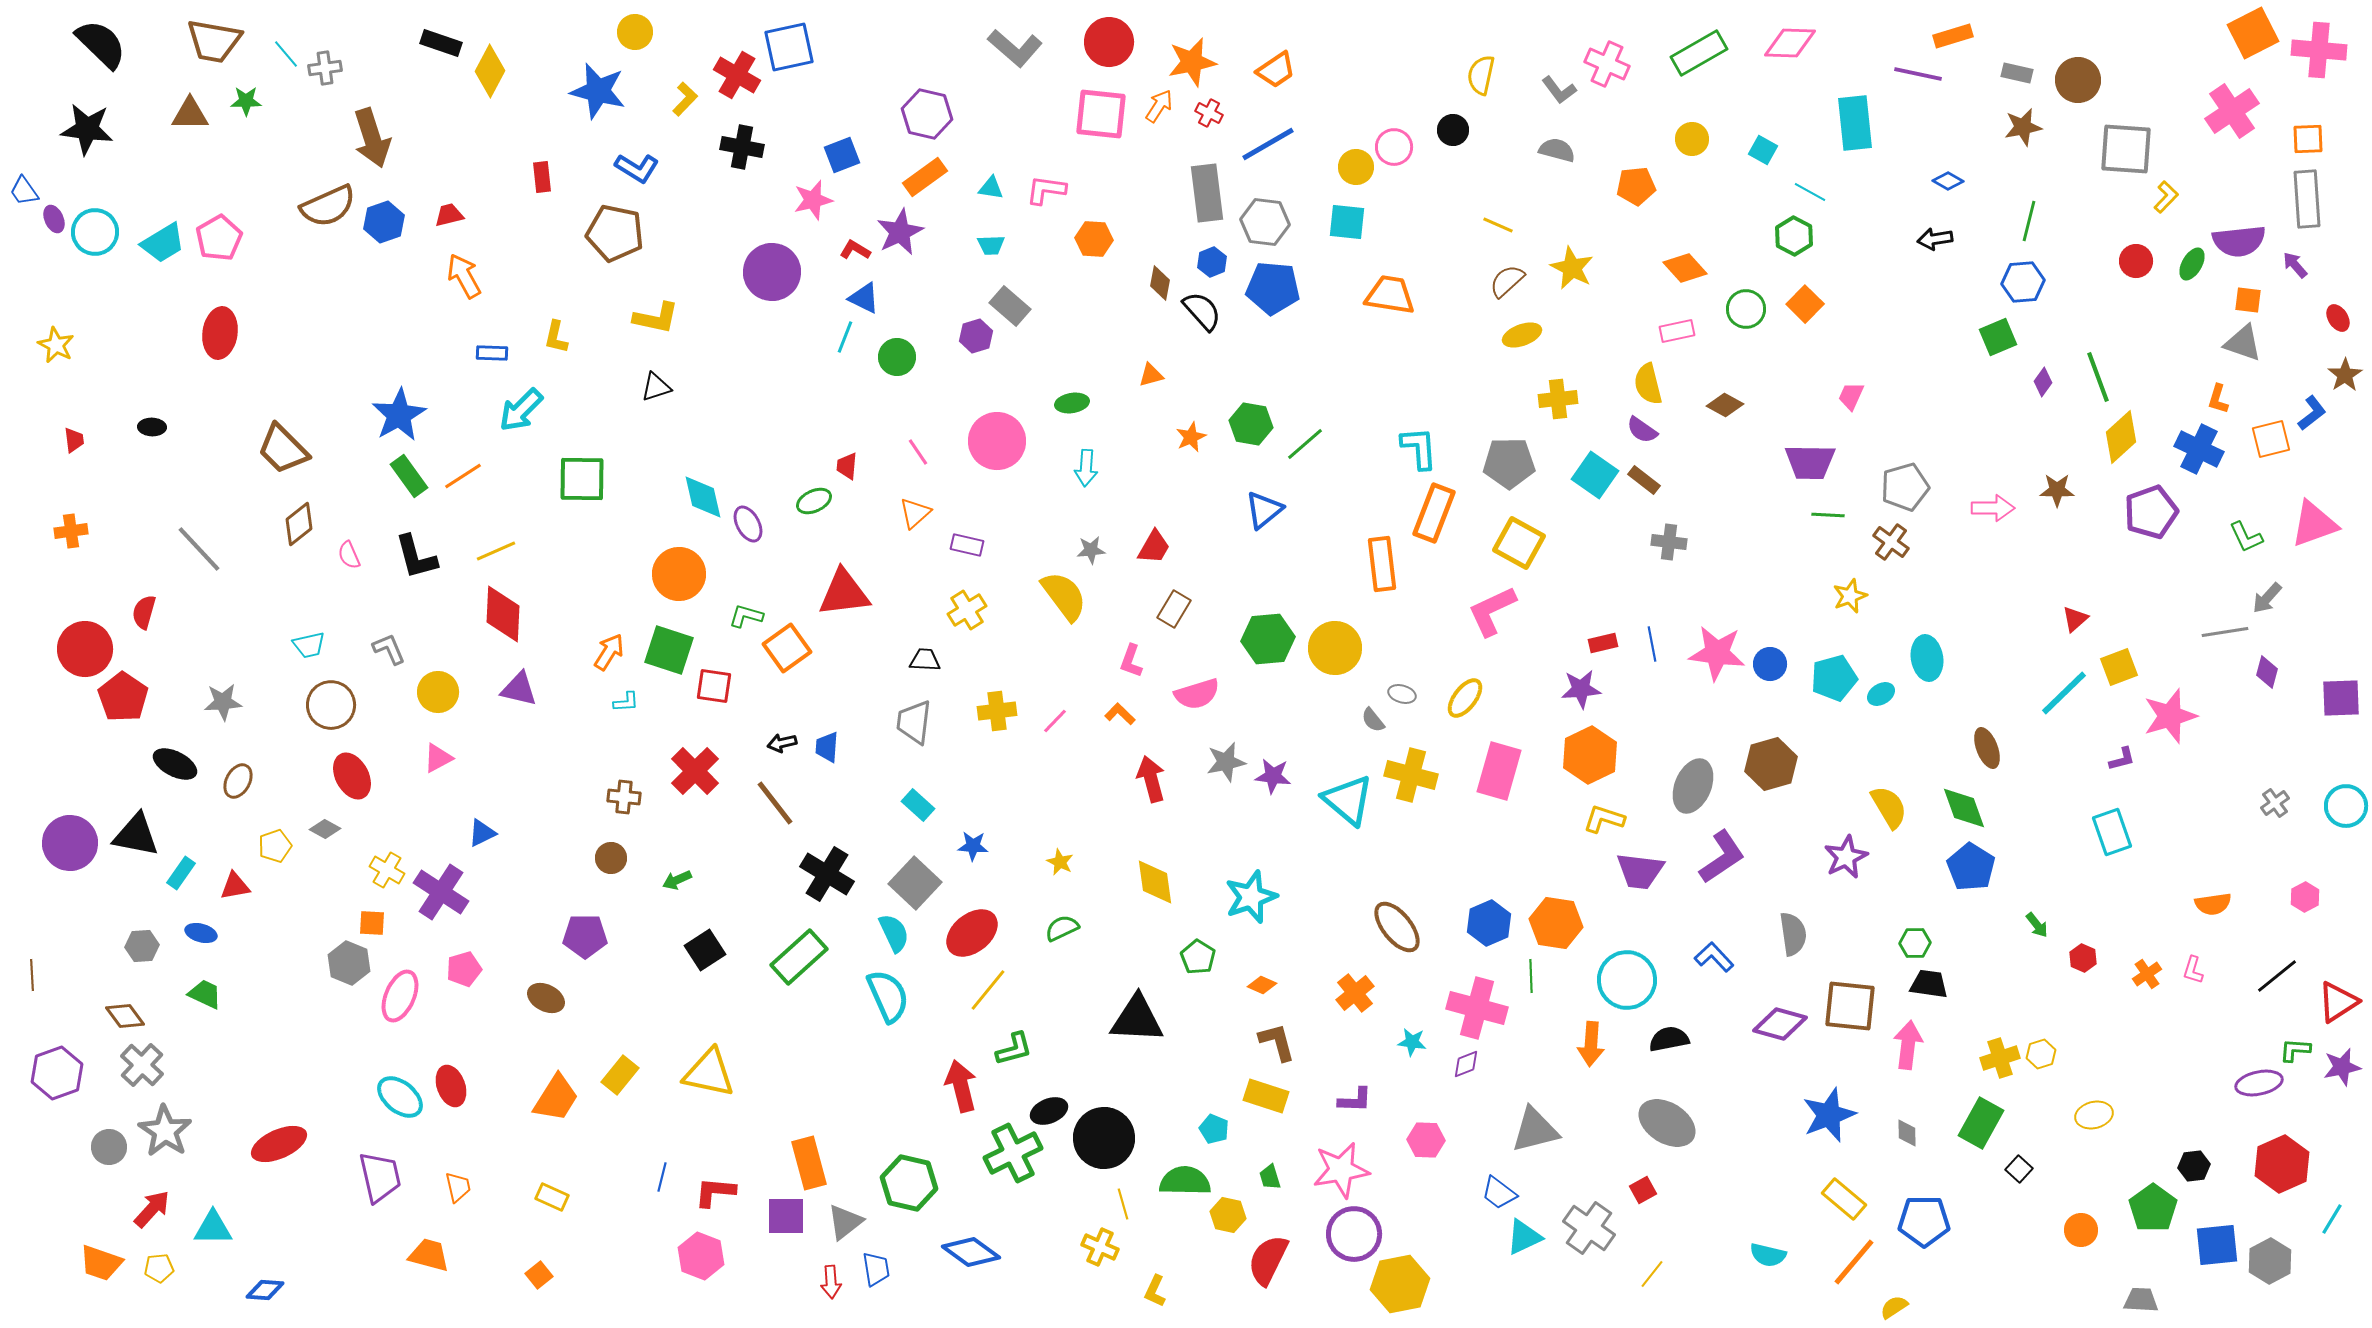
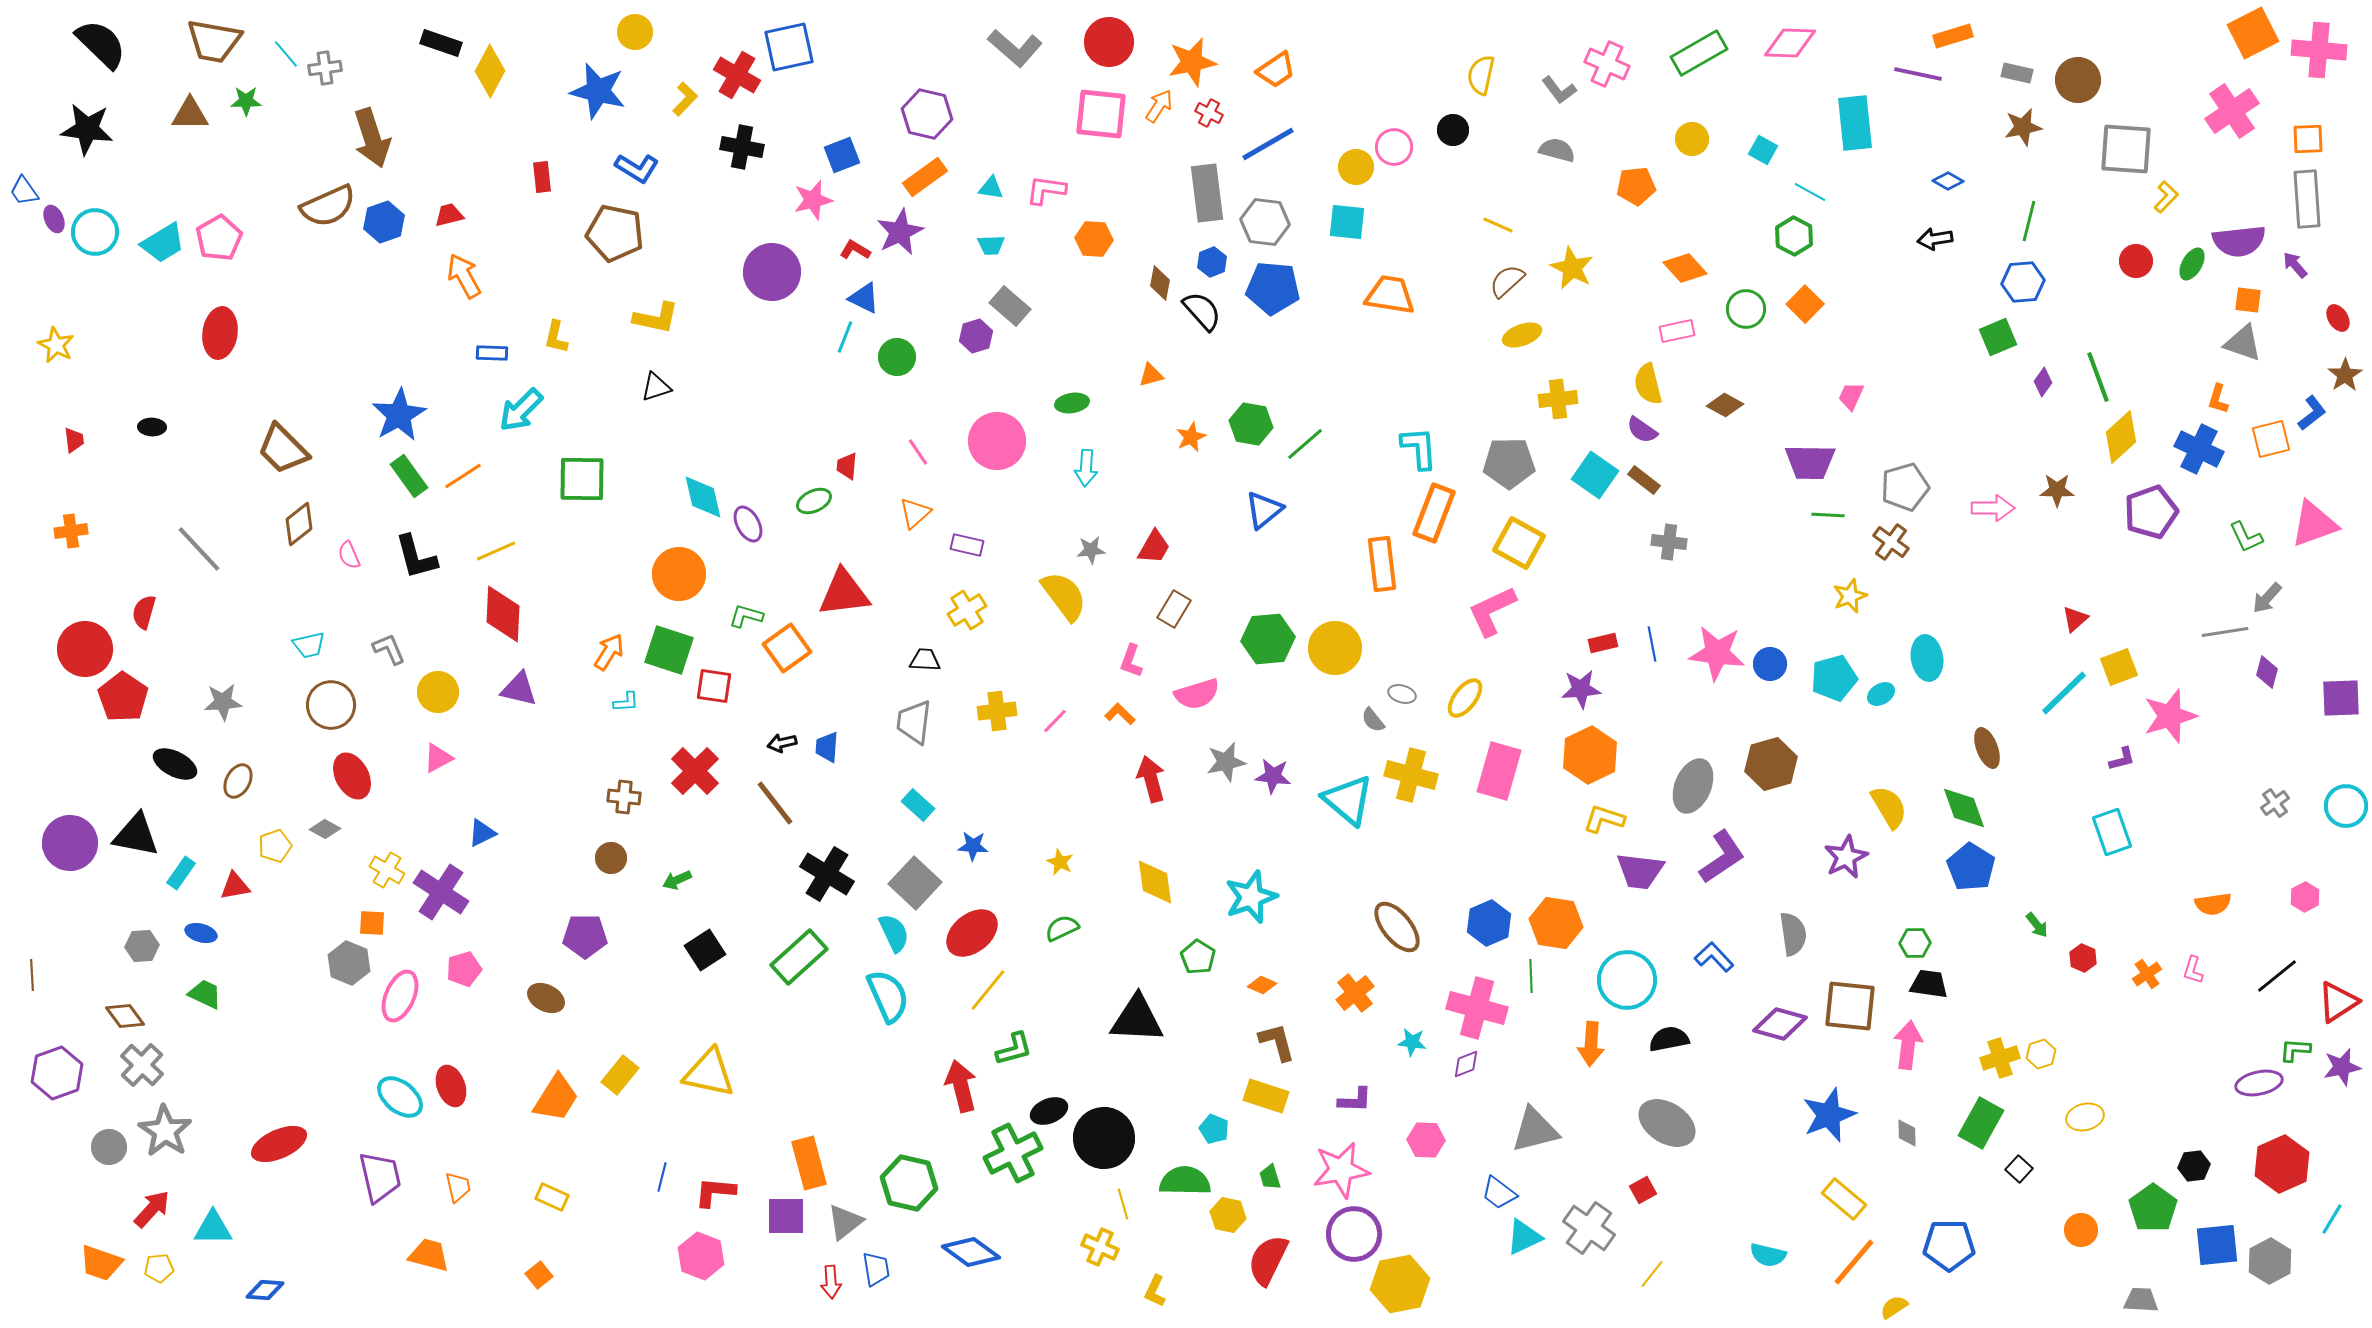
yellow ellipse at (2094, 1115): moved 9 px left, 2 px down
blue pentagon at (1924, 1221): moved 25 px right, 24 px down
